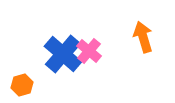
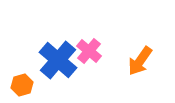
orange arrow: moved 3 px left, 24 px down; rotated 128 degrees counterclockwise
blue cross: moved 5 px left, 6 px down
